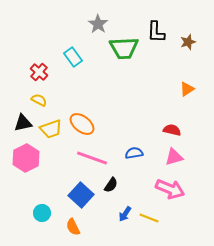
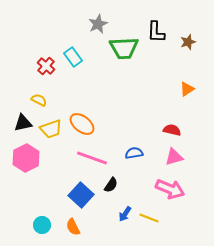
gray star: rotated 12 degrees clockwise
red cross: moved 7 px right, 6 px up
cyan circle: moved 12 px down
